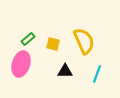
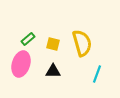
yellow semicircle: moved 2 px left, 2 px down; rotated 8 degrees clockwise
black triangle: moved 12 px left
